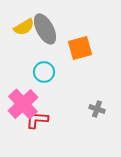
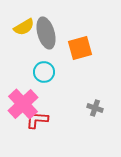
gray ellipse: moved 1 px right, 4 px down; rotated 12 degrees clockwise
gray cross: moved 2 px left, 1 px up
